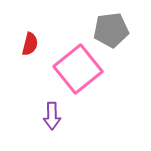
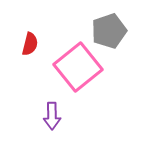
gray pentagon: moved 2 px left, 1 px down; rotated 12 degrees counterclockwise
pink square: moved 2 px up
